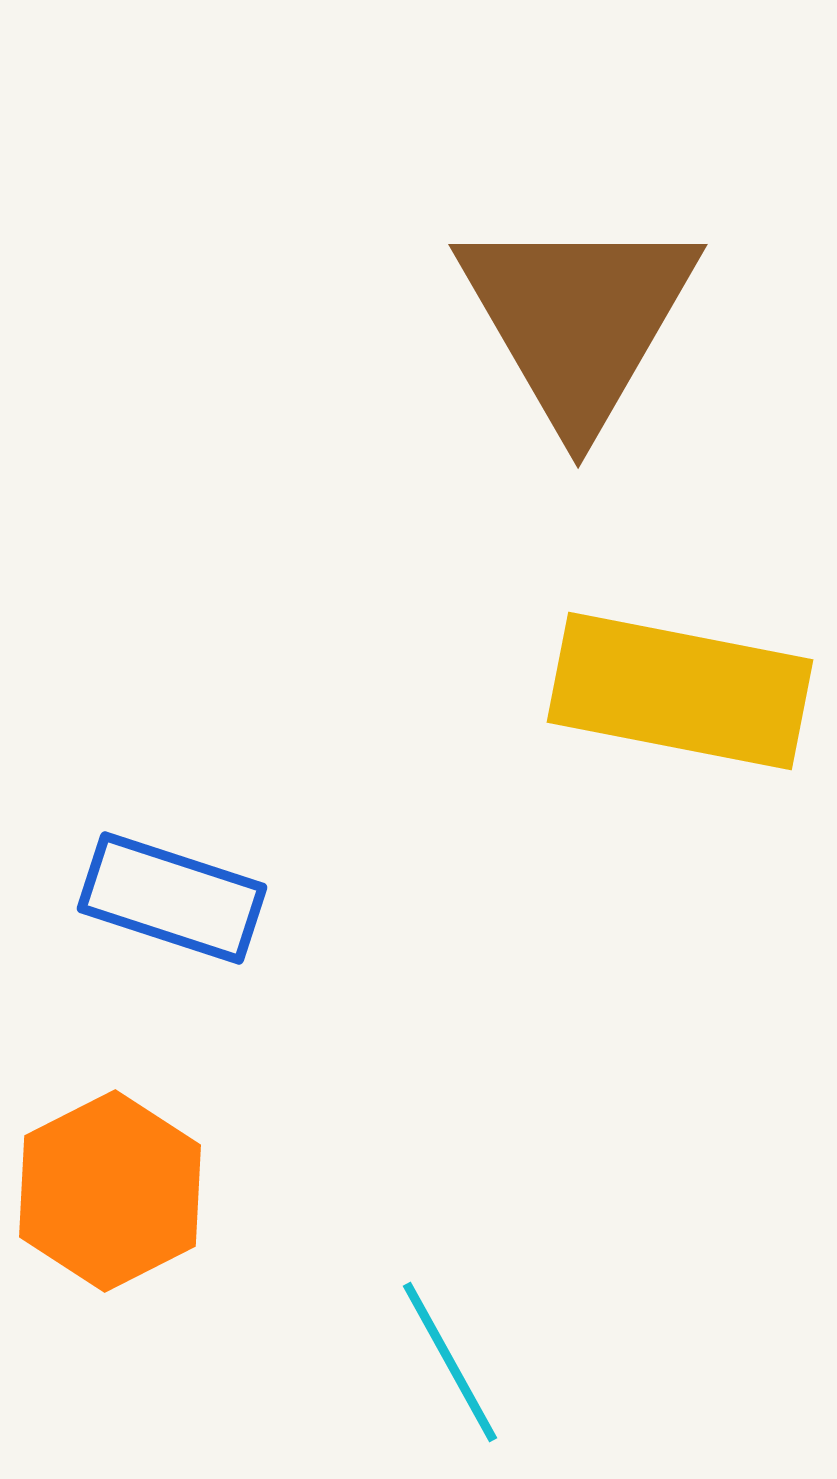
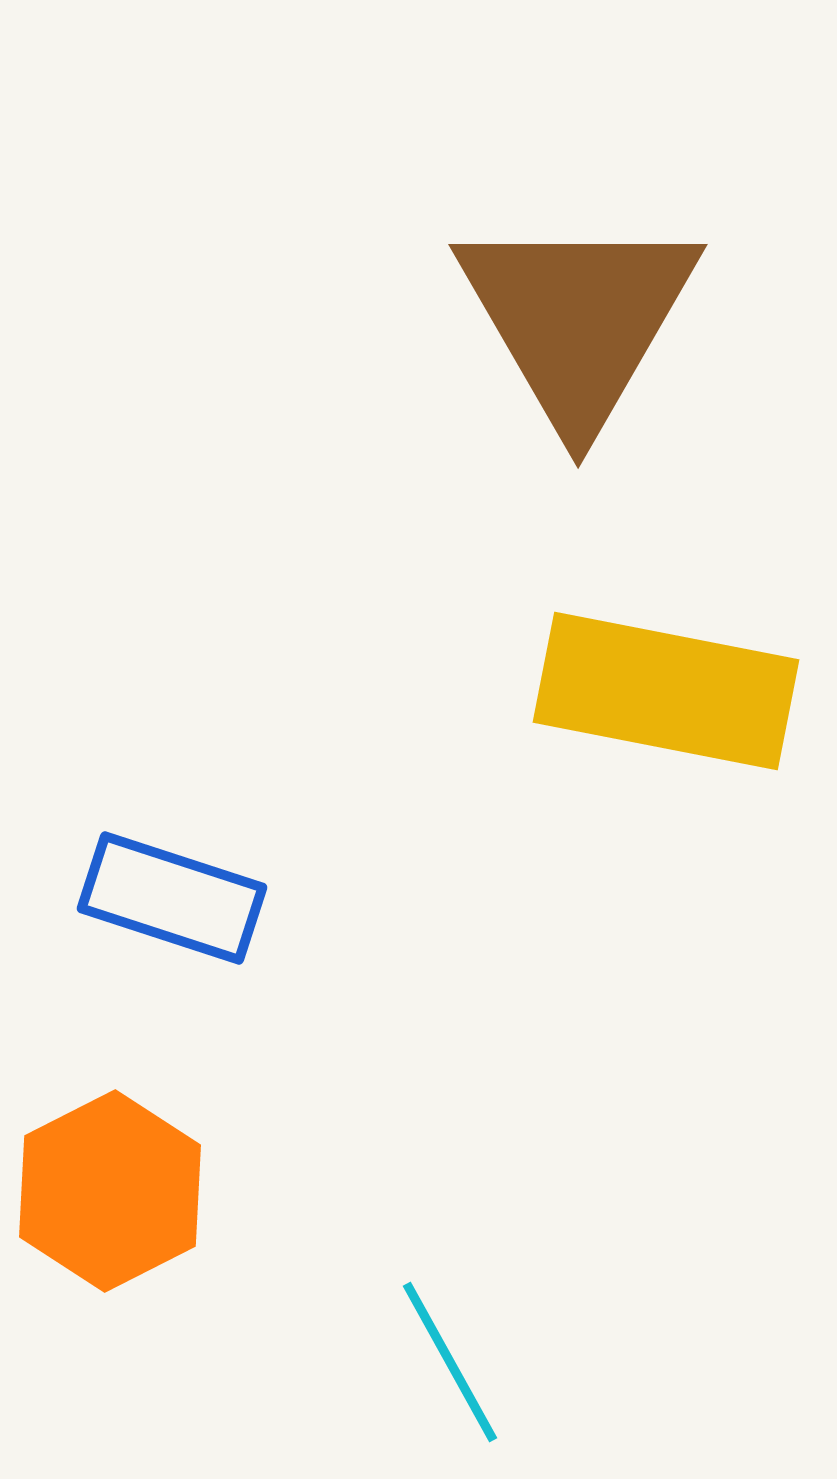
yellow rectangle: moved 14 px left
